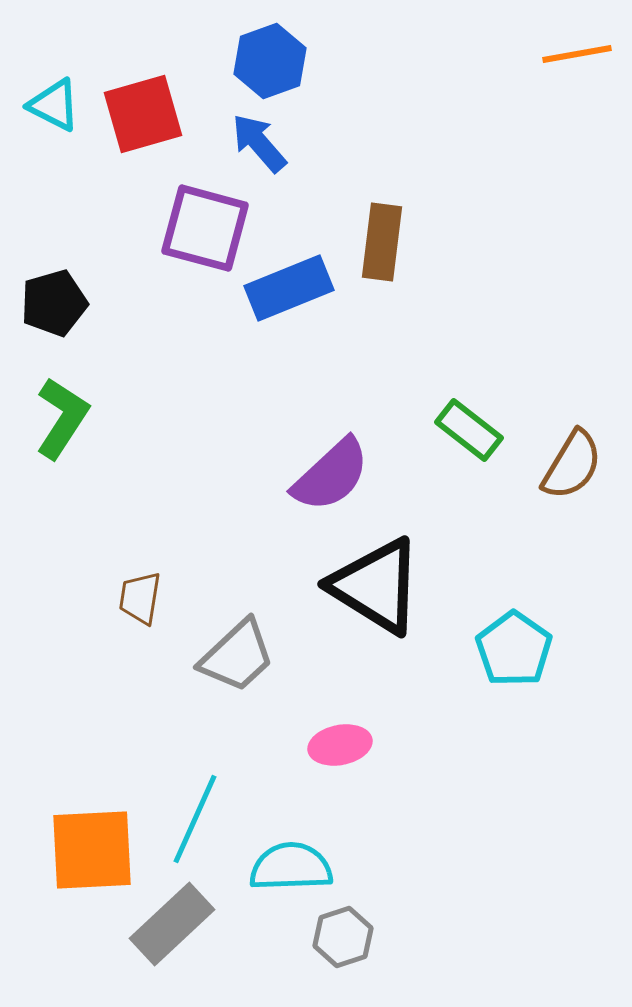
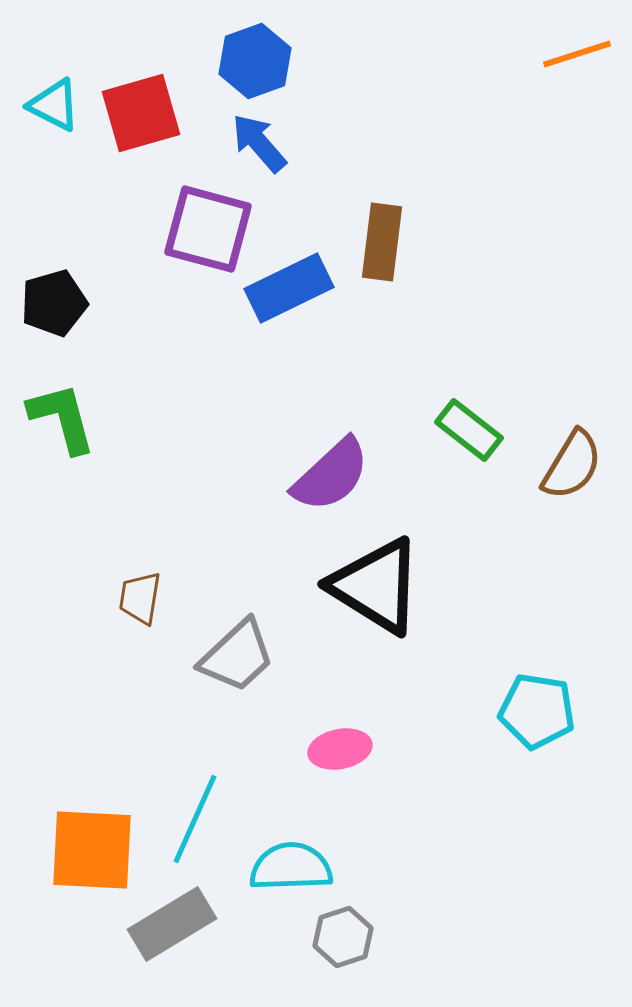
orange line: rotated 8 degrees counterclockwise
blue hexagon: moved 15 px left
red square: moved 2 px left, 1 px up
purple square: moved 3 px right, 1 px down
blue rectangle: rotated 4 degrees counterclockwise
green L-shape: rotated 48 degrees counterclockwise
cyan pentagon: moved 23 px right, 62 px down; rotated 26 degrees counterclockwise
pink ellipse: moved 4 px down
orange square: rotated 6 degrees clockwise
gray rectangle: rotated 12 degrees clockwise
